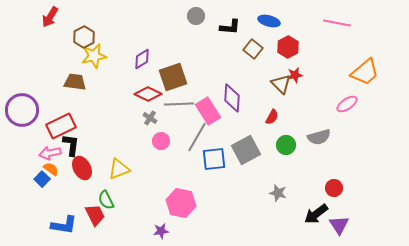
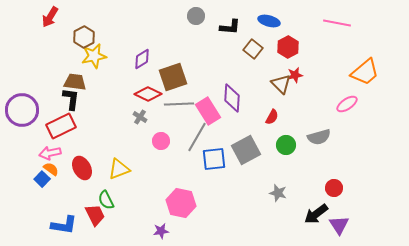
gray cross at (150, 118): moved 10 px left, 1 px up
black L-shape at (71, 145): moved 46 px up
